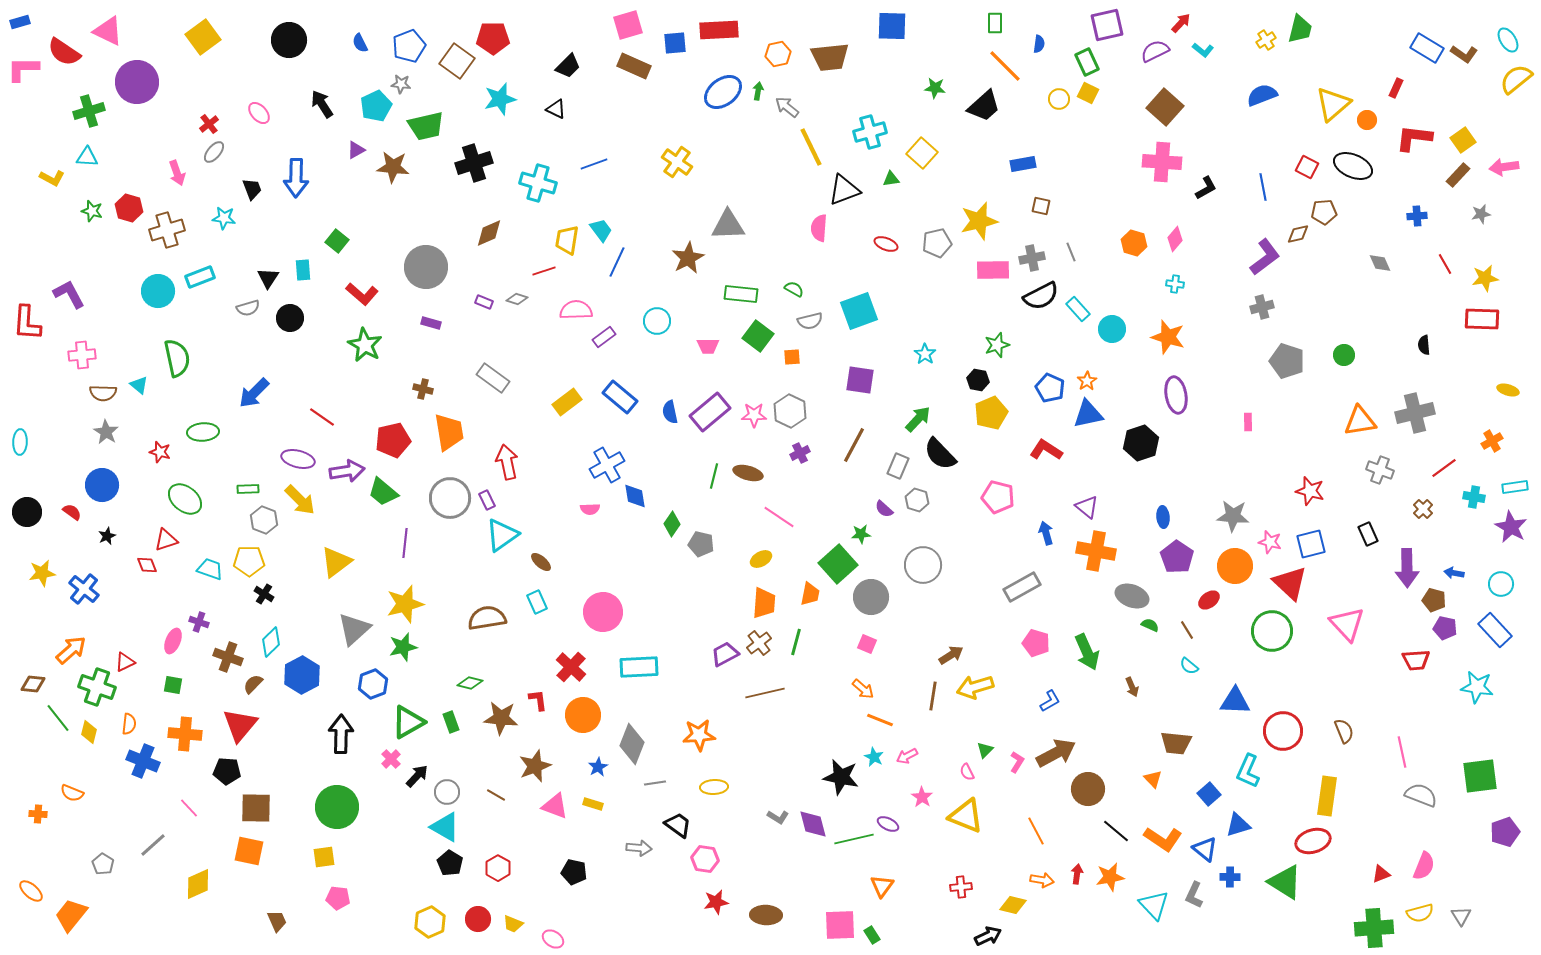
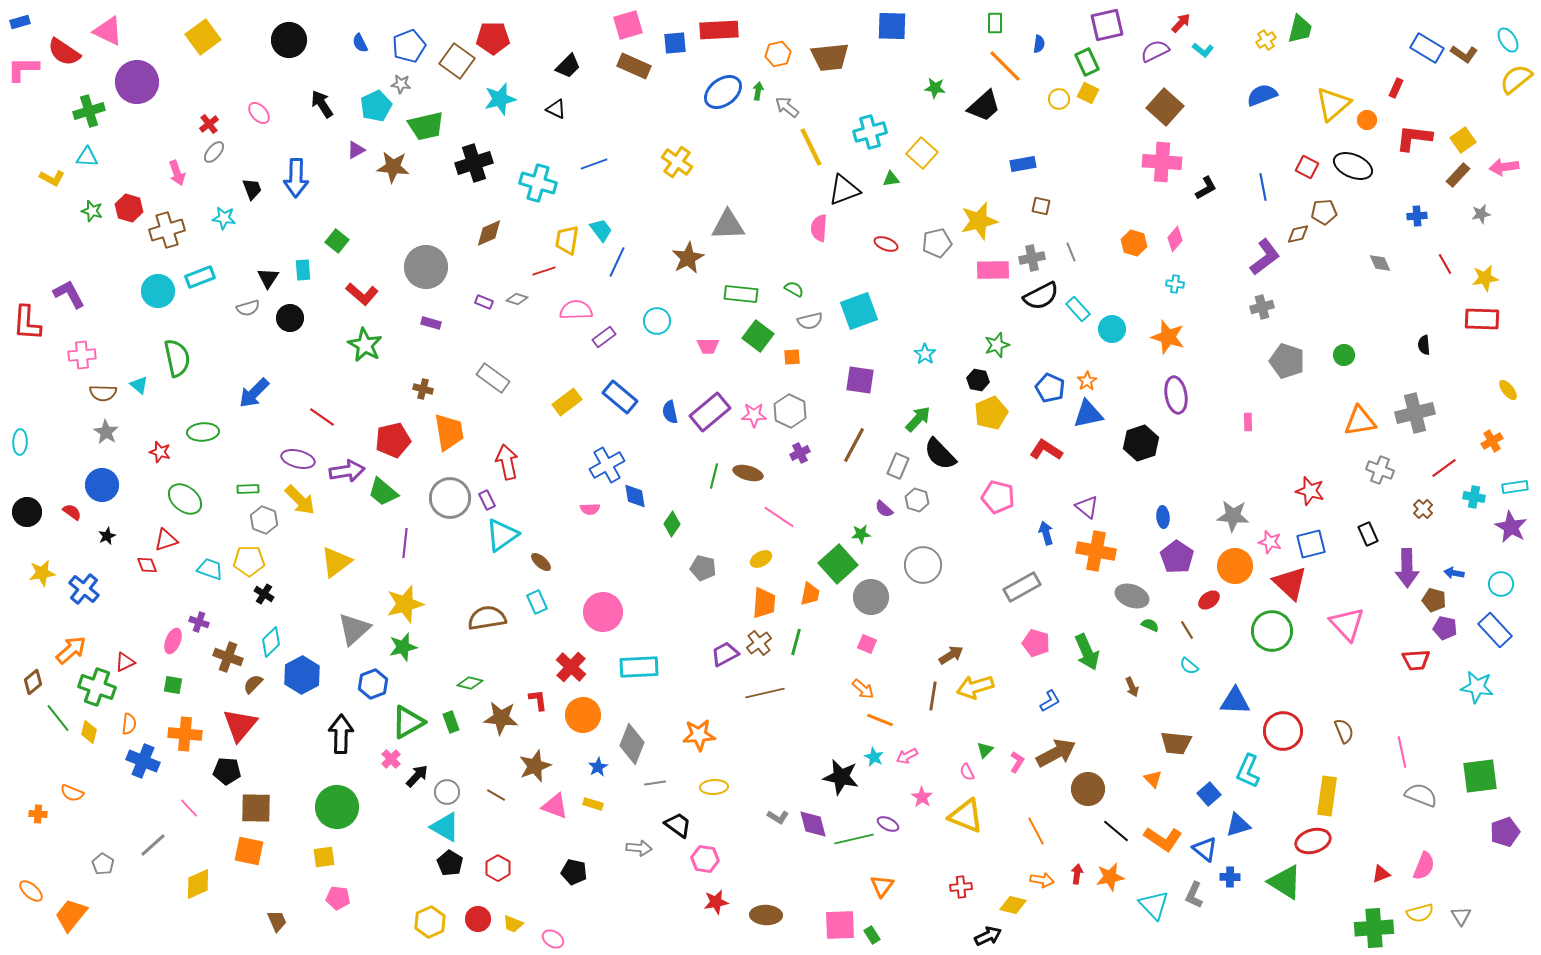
yellow ellipse at (1508, 390): rotated 35 degrees clockwise
gray pentagon at (701, 544): moved 2 px right, 24 px down
brown diamond at (33, 684): moved 2 px up; rotated 45 degrees counterclockwise
